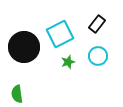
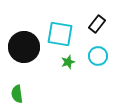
cyan square: rotated 36 degrees clockwise
